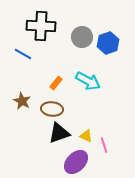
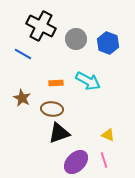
black cross: rotated 24 degrees clockwise
gray circle: moved 6 px left, 2 px down
blue hexagon: rotated 20 degrees counterclockwise
orange rectangle: rotated 48 degrees clockwise
brown star: moved 3 px up
yellow triangle: moved 22 px right, 1 px up
pink line: moved 15 px down
